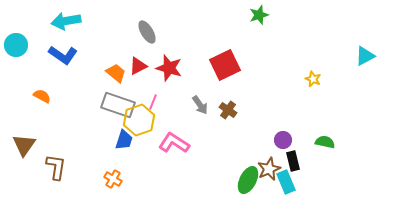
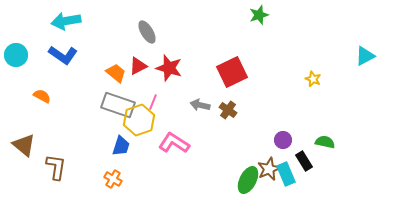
cyan circle: moved 10 px down
red square: moved 7 px right, 7 px down
gray arrow: rotated 138 degrees clockwise
blue trapezoid: moved 3 px left, 6 px down
brown triangle: rotated 25 degrees counterclockwise
black rectangle: moved 11 px right; rotated 18 degrees counterclockwise
cyan rectangle: moved 8 px up
